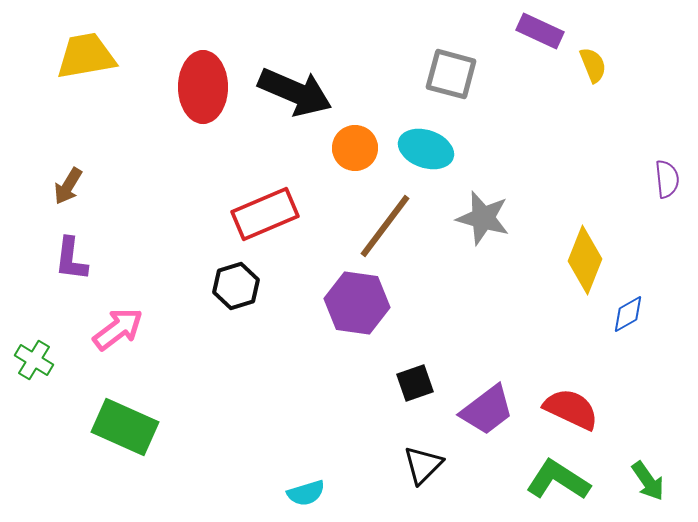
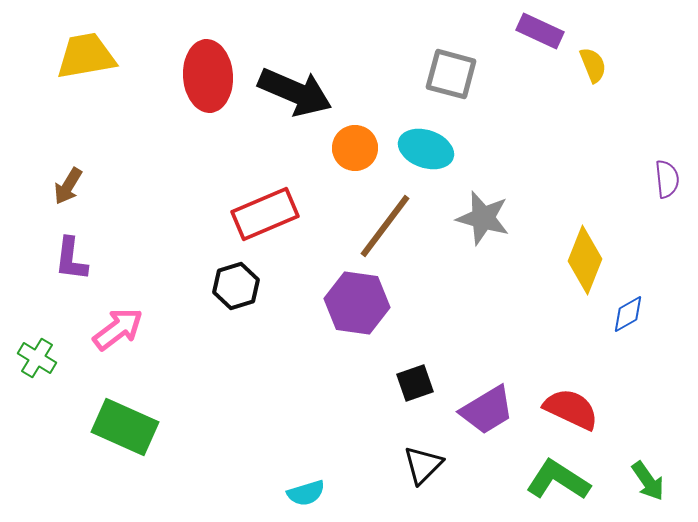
red ellipse: moved 5 px right, 11 px up; rotated 4 degrees counterclockwise
green cross: moved 3 px right, 2 px up
purple trapezoid: rotated 6 degrees clockwise
